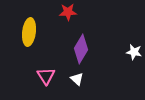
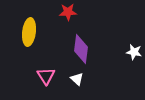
purple diamond: rotated 24 degrees counterclockwise
